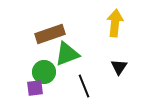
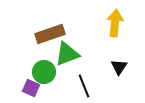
purple square: moved 4 px left; rotated 30 degrees clockwise
